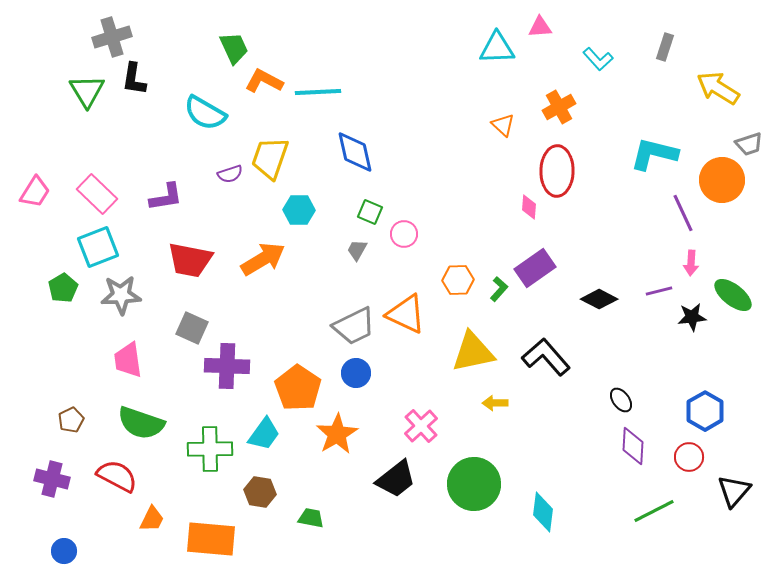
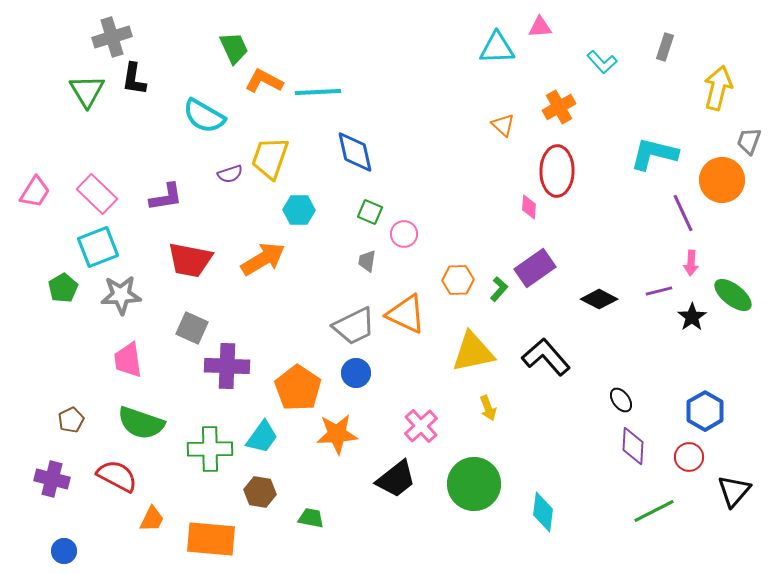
cyan L-shape at (598, 59): moved 4 px right, 3 px down
yellow arrow at (718, 88): rotated 72 degrees clockwise
cyan semicircle at (205, 113): moved 1 px left, 3 px down
gray trapezoid at (749, 144): moved 3 px up; rotated 128 degrees clockwise
gray trapezoid at (357, 250): moved 10 px right, 11 px down; rotated 20 degrees counterclockwise
black star at (692, 317): rotated 28 degrees counterclockwise
yellow arrow at (495, 403): moved 7 px left, 5 px down; rotated 110 degrees counterclockwise
cyan trapezoid at (264, 434): moved 2 px left, 3 px down
orange star at (337, 434): rotated 27 degrees clockwise
